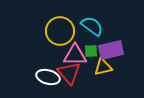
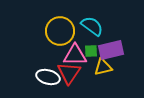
red triangle: rotated 15 degrees clockwise
